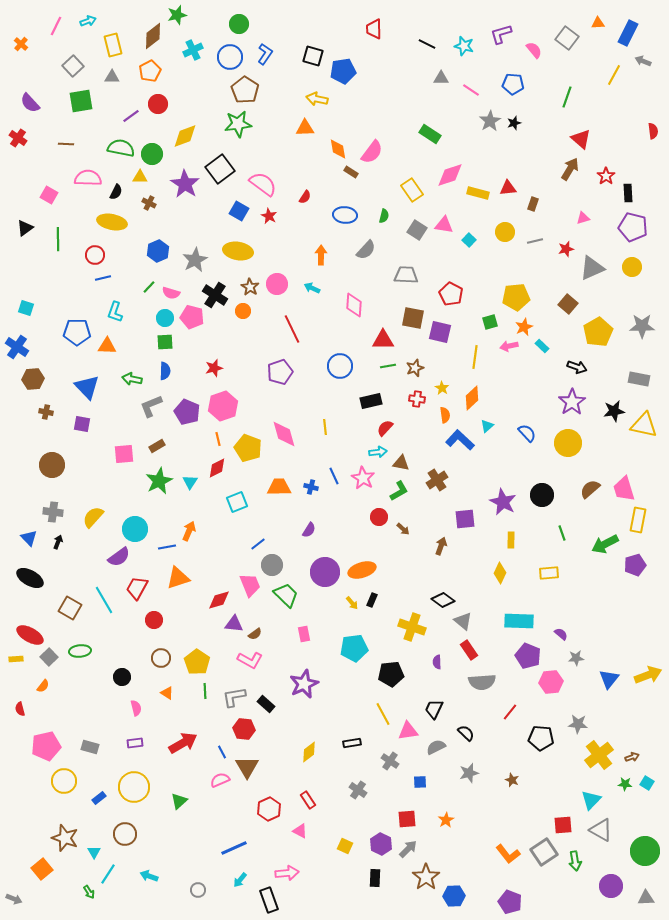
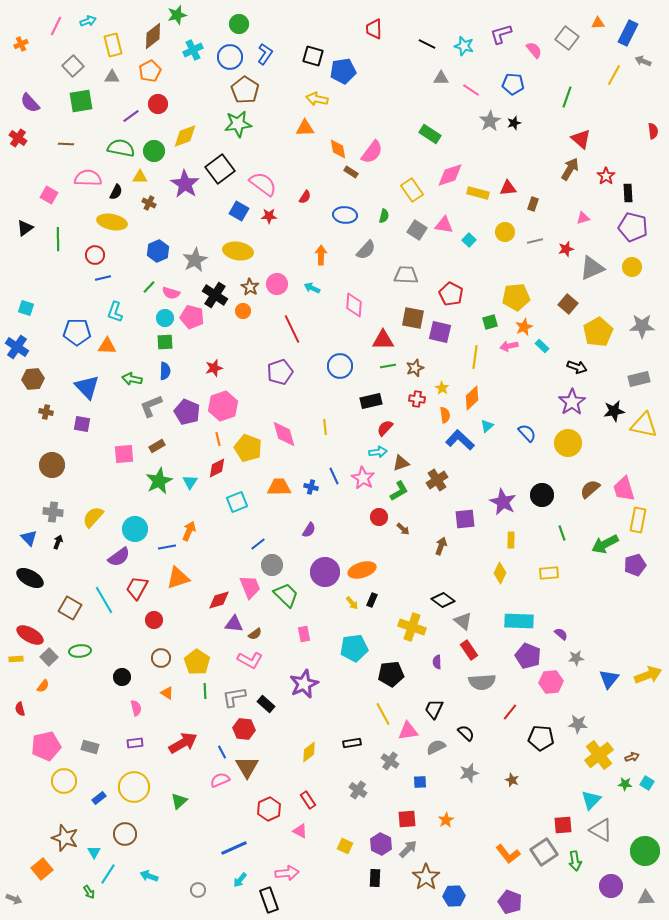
orange cross at (21, 44): rotated 24 degrees clockwise
green circle at (152, 154): moved 2 px right, 3 px up
red star at (269, 216): rotated 28 degrees counterclockwise
gray rectangle at (639, 379): rotated 25 degrees counterclockwise
brown triangle at (401, 463): rotated 30 degrees counterclockwise
pink trapezoid at (250, 585): moved 2 px down
